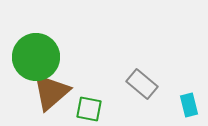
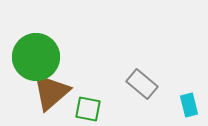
green square: moved 1 px left
